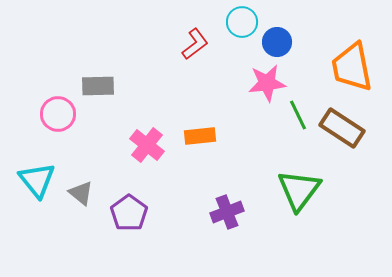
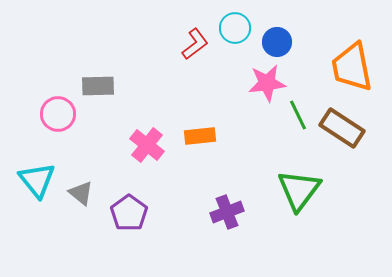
cyan circle: moved 7 px left, 6 px down
